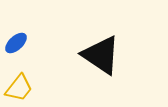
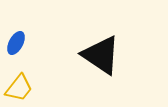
blue ellipse: rotated 20 degrees counterclockwise
